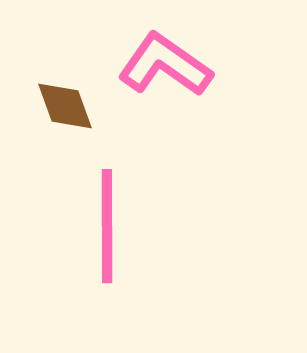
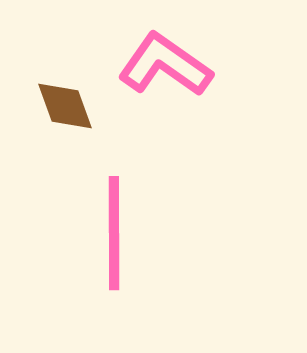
pink line: moved 7 px right, 7 px down
